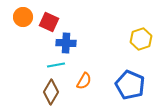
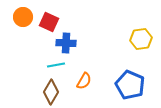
yellow hexagon: rotated 10 degrees clockwise
